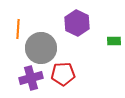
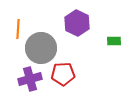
purple cross: moved 1 px left, 1 px down
